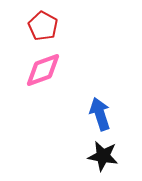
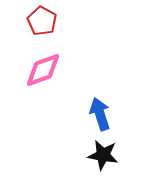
red pentagon: moved 1 px left, 5 px up
black star: moved 1 px up
